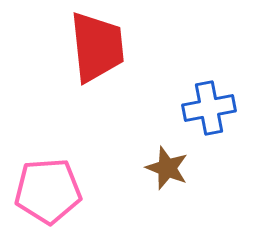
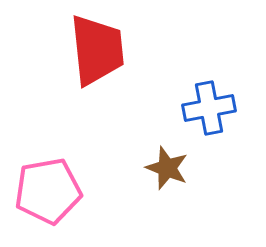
red trapezoid: moved 3 px down
pink pentagon: rotated 6 degrees counterclockwise
